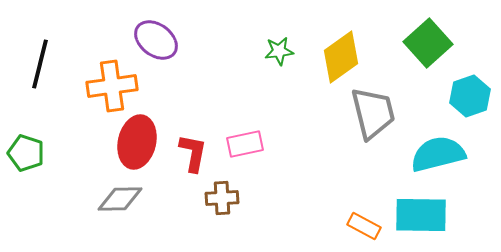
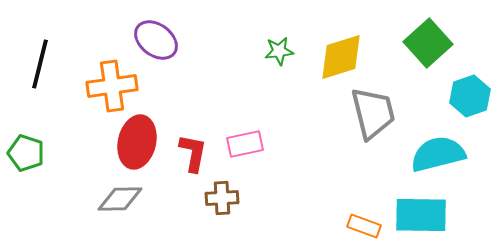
yellow diamond: rotated 18 degrees clockwise
orange rectangle: rotated 8 degrees counterclockwise
